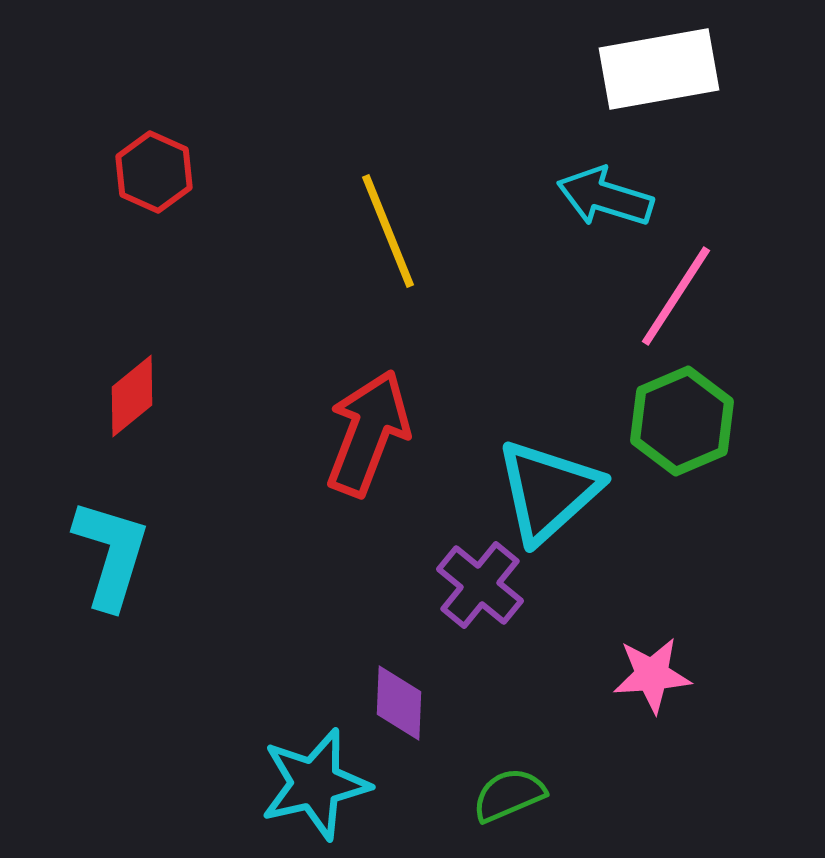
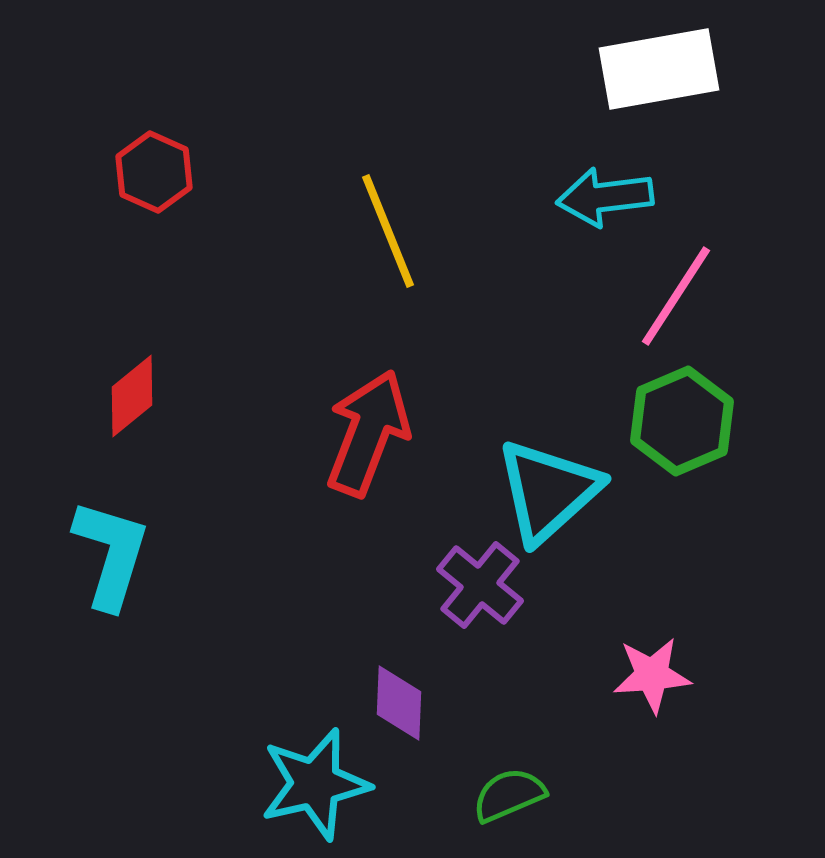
cyan arrow: rotated 24 degrees counterclockwise
